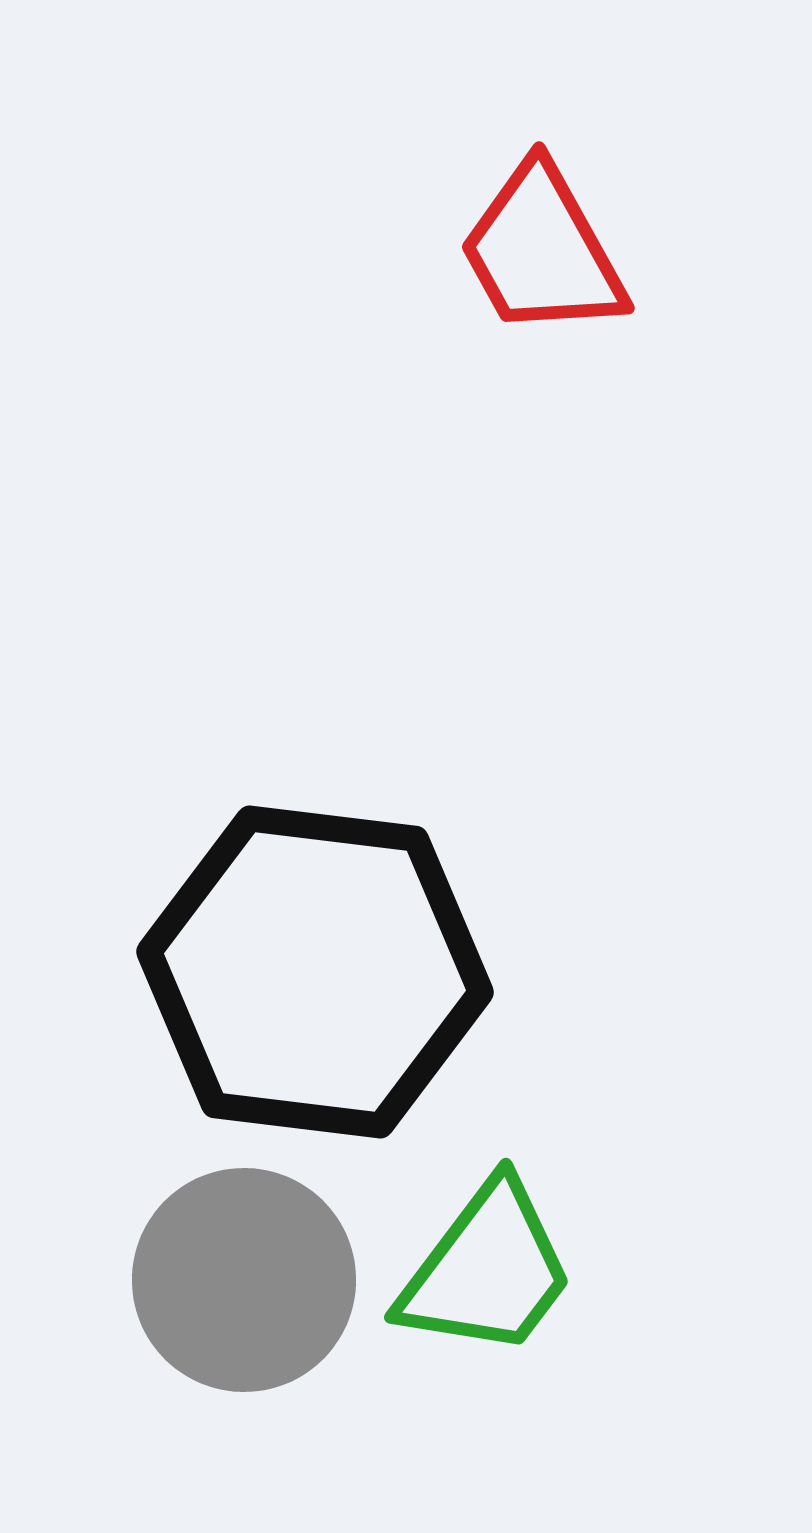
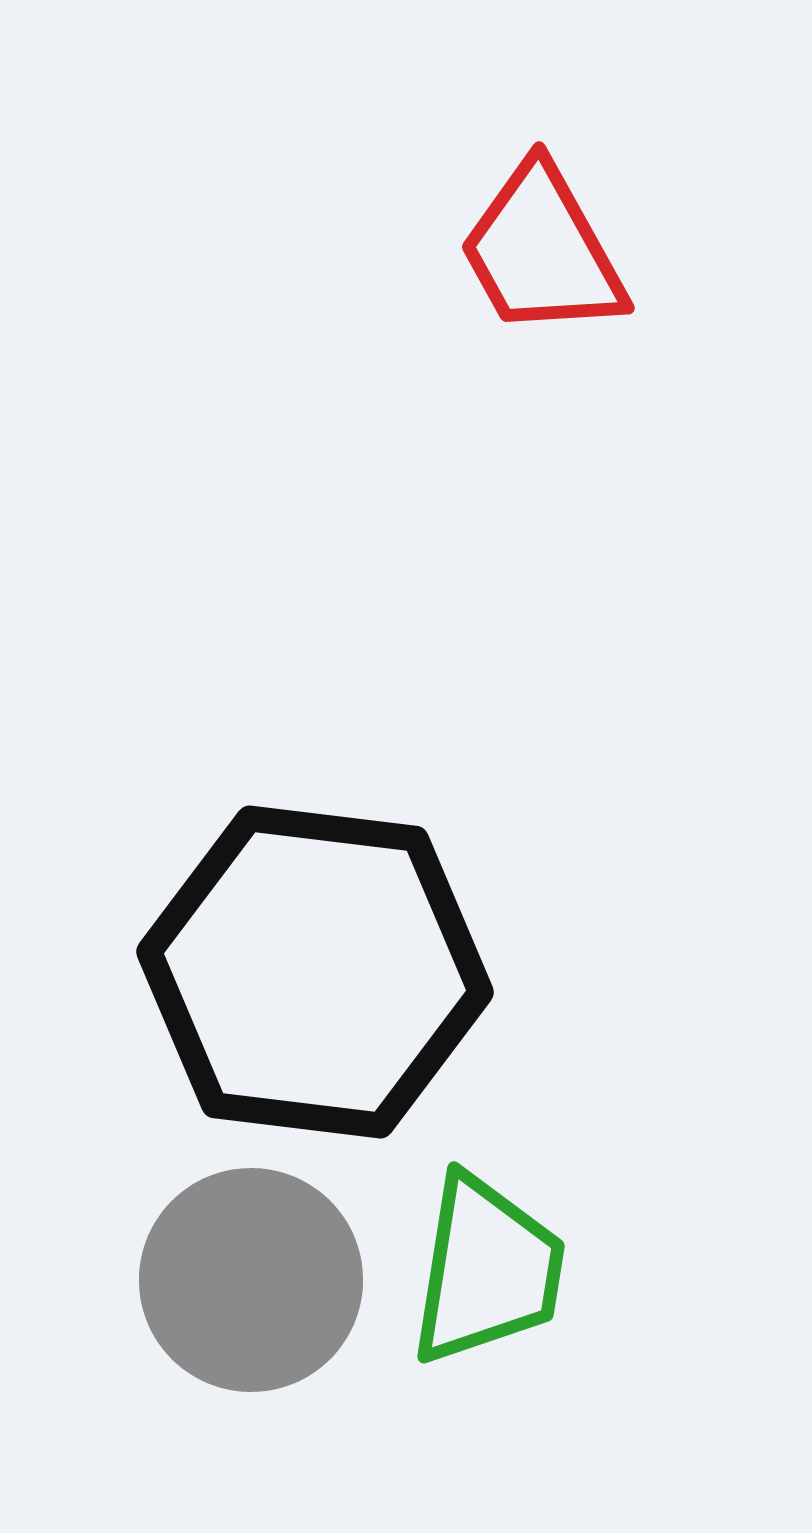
green trapezoid: rotated 28 degrees counterclockwise
gray circle: moved 7 px right
